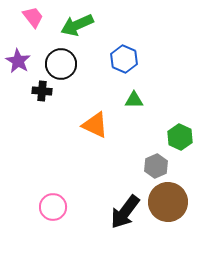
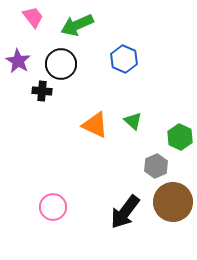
green triangle: moved 1 px left, 21 px down; rotated 42 degrees clockwise
brown circle: moved 5 px right
